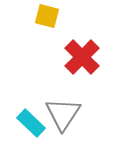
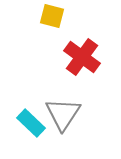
yellow square: moved 5 px right
red cross: rotated 9 degrees counterclockwise
